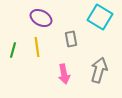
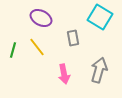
gray rectangle: moved 2 px right, 1 px up
yellow line: rotated 30 degrees counterclockwise
